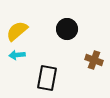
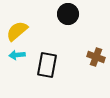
black circle: moved 1 px right, 15 px up
brown cross: moved 2 px right, 3 px up
black rectangle: moved 13 px up
